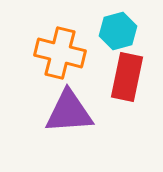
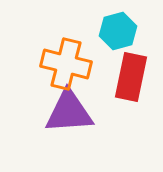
orange cross: moved 6 px right, 11 px down
red rectangle: moved 4 px right
